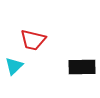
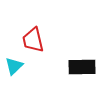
red trapezoid: rotated 64 degrees clockwise
